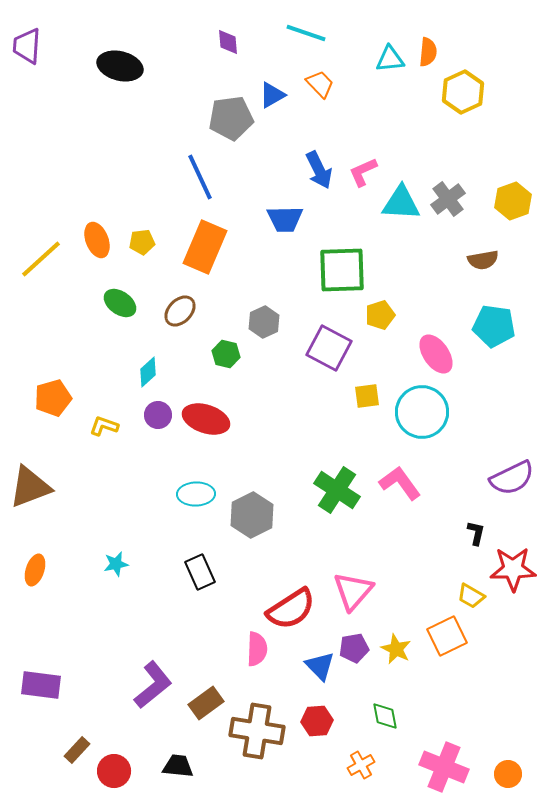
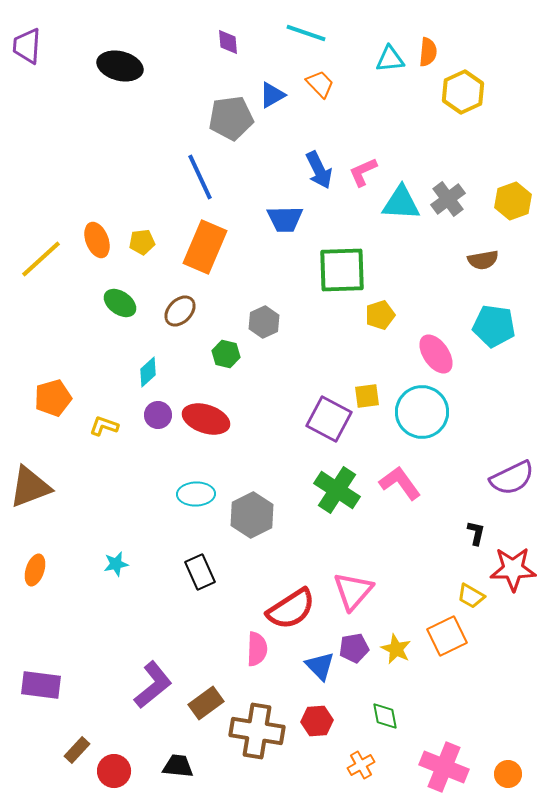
purple square at (329, 348): moved 71 px down
